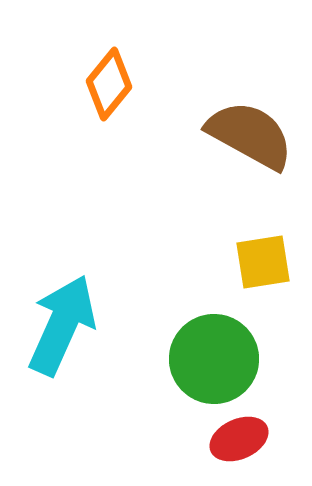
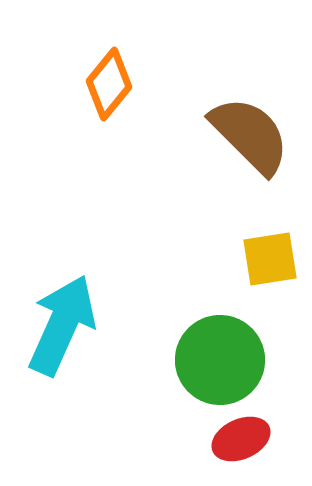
brown semicircle: rotated 16 degrees clockwise
yellow square: moved 7 px right, 3 px up
green circle: moved 6 px right, 1 px down
red ellipse: moved 2 px right
